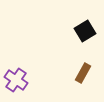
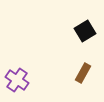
purple cross: moved 1 px right
